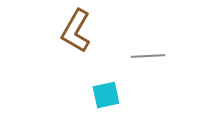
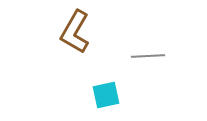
brown L-shape: moved 1 px left, 1 px down
